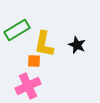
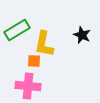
black star: moved 5 px right, 10 px up
pink cross: rotated 30 degrees clockwise
